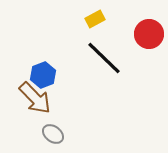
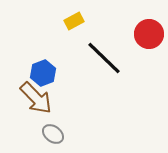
yellow rectangle: moved 21 px left, 2 px down
blue hexagon: moved 2 px up
brown arrow: moved 1 px right
